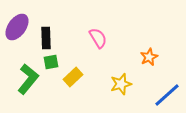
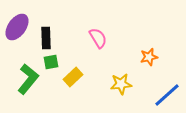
orange star: rotated 12 degrees clockwise
yellow star: rotated 10 degrees clockwise
